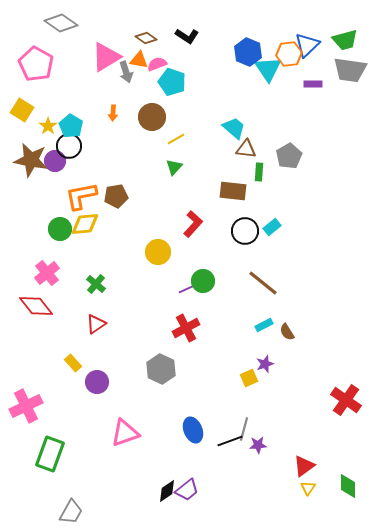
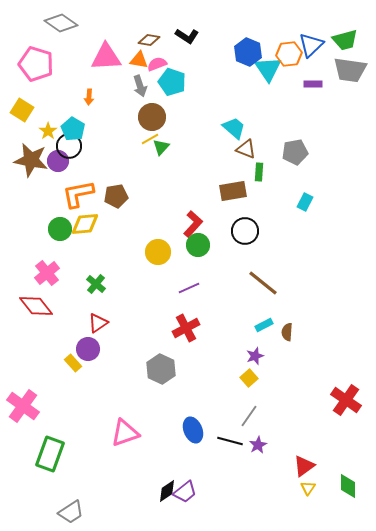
brown diamond at (146, 38): moved 3 px right, 2 px down; rotated 25 degrees counterclockwise
blue triangle at (307, 45): moved 4 px right
pink triangle at (106, 57): rotated 28 degrees clockwise
pink pentagon at (36, 64): rotated 12 degrees counterclockwise
gray arrow at (126, 72): moved 14 px right, 14 px down
orange arrow at (113, 113): moved 24 px left, 16 px up
yellow star at (48, 126): moved 5 px down
cyan pentagon at (71, 126): moved 2 px right, 3 px down
yellow line at (176, 139): moved 26 px left
brown triangle at (246, 149): rotated 15 degrees clockwise
gray pentagon at (289, 156): moved 6 px right, 4 px up; rotated 20 degrees clockwise
purple circle at (55, 161): moved 3 px right
green triangle at (174, 167): moved 13 px left, 20 px up
brown rectangle at (233, 191): rotated 16 degrees counterclockwise
orange L-shape at (81, 196): moved 3 px left, 2 px up
cyan rectangle at (272, 227): moved 33 px right, 25 px up; rotated 24 degrees counterclockwise
green circle at (203, 281): moved 5 px left, 36 px up
red triangle at (96, 324): moved 2 px right, 1 px up
brown semicircle at (287, 332): rotated 36 degrees clockwise
purple star at (265, 364): moved 10 px left, 8 px up
yellow square at (249, 378): rotated 18 degrees counterclockwise
purple circle at (97, 382): moved 9 px left, 33 px up
pink cross at (26, 406): moved 3 px left; rotated 28 degrees counterclockwise
gray line at (244, 429): moved 5 px right, 13 px up; rotated 20 degrees clockwise
black line at (230, 441): rotated 35 degrees clockwise
purple star at (258, 445): rotated 24 degrees counterclockwise
purple trapezoid at (187, 490): moved 2 px left, 2 px down
gray trapezoid at (71, 512): rotated 28 degrees clockwise
